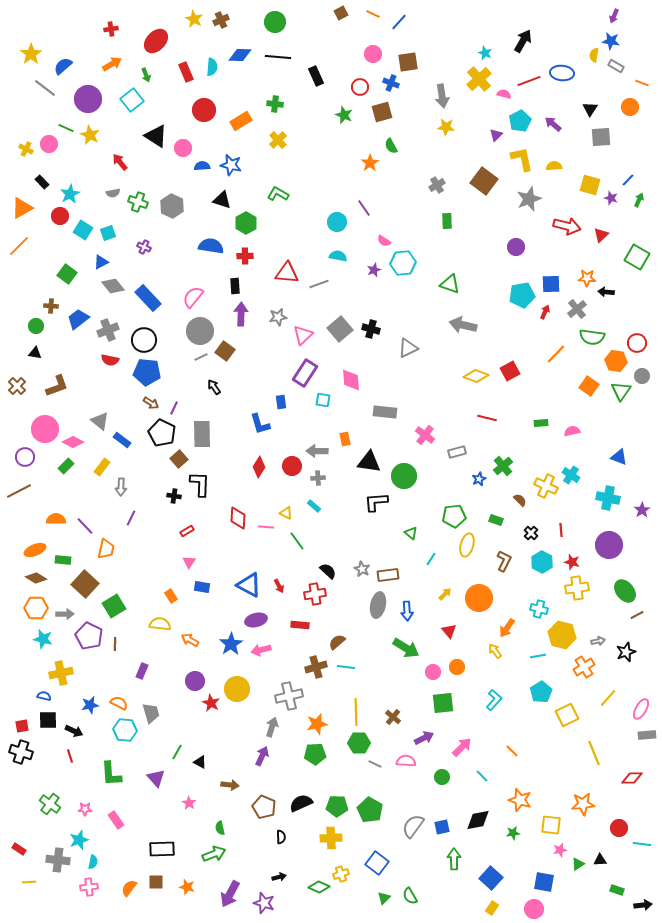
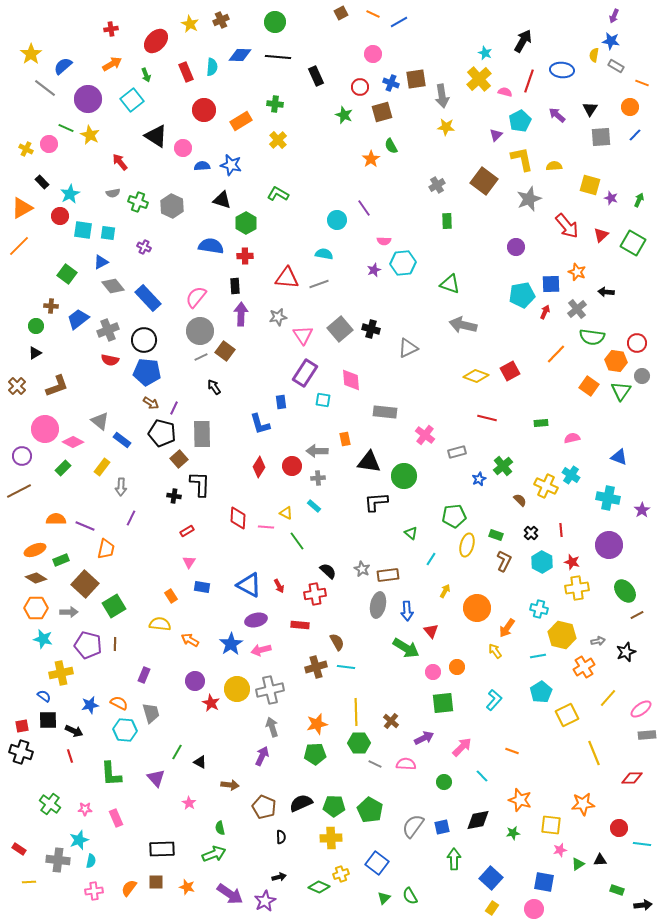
yellow star at (194, 19): moved 4 px left, 5 px down
blue line at (399, 22): rotated 18 degrees clockwise
brown square at (408, 62): moved 8 px right, 17 px down
blue ellipse at (562, 73): moved 3 px up
red line at (529, 81): rotated 50 degrees counterclockwise
pink semicircle at (504, 94): moved 1 px right, 2 px up
purple arrow at (553, 124): moved 4 px right, 9 px up
orange star at (370, 163): moved 1 px right, 4 px up
blue line at (628, 180): moved 7 px right, 45 px up
cyan circle at (337, 222): moved 2 px up
red arrow at (567, 226): rotated 36 degrees clockwise
cyan square at (83, 230): rotated 24 degrees counterclockwise
cyan square at (108, 233): rotated 28 degrees clockwise
pink semicircle at (384, 241): rotated 32 degrees counterclockwise
cyan semicircle at (338, 256): moved 14 px left, 2 px up
green square at (637, 257): moved 4 px left, 14 px up
red triangle at (287, 273): moved 5 px down
orange star at (587, 278): moved 10 px left, 6 px up; rotated 18 degrees clockwise
pink semicircle at (193, 297): moved 3 px right
pink triangle at (303, 335): rotated 20 degrees counterclockwise
black triangle at (35, 353): rotated 40 degrees counterclockwise
pink semicircle at (572, 431): moved 7 px down
black pentagon at (162, 433): rotated 12 degrees counterclockwise
purple circle at (25, 457): moved 3 px left, 1 px up
green rectangle at (66, 466): moved 3 px left, 2 px down
green rectangle at (496, 520): moved 15 px down
purple line at (85, 526): rotated 24 degrees counterclockwise
green rectangle at (63, 560): moved 2 px left; rotated 28 degrees counterclockwise
yellow arrow at (445, 594): moved 3 px up; rotated 16 degrees counterclockwise
orange circle at (479, 598): moved 2 px left, 10 px down
gray arrow at (65, 614): moved 4 px right, 2 px up
red triangle at (449, 631): moved 18 px left
purple pentagon at (89, 636): moved 1 px left, 9 px down; rotated 12 degrees counterclockwise
brown semicircle at (337, 642): rotated 102 degrees clockwise
purple rectangle at (142, 671): moved 2 px right, 4 px down
blue semicircle at (44, 696): rotated 24 degrees clockwise
gray cross at (289, 696): moved 19 px left, 6 px up
pink ellipse at (641, 709): rotated 25 degrees clockwise
brown cross at (393, 717): moved 2 px left, 4 px down
gray arrow at (272, 727): rotated 36 degrees counterclockwise
orange line at (512, 751): rotated 24 degrees counterclockwise
pink semicircle at (406, 761): moved 3 px down
green circle at (442, 777): moved 2 px right, 5 px down
green pentagon at (337, 806): moved 3 px left
pink rectangle at (116, 820): moved 2 px up; rotated 12 degrees clockwise
cyan semicircle at (93, 862): moved 2 px left, 1 px up
pink cross at (89, 887): moved 5 px right, 4 px down
purple arrow at (230, 894): rotated 84 degrees counterclockwise
purple star at (264, 903): moved 1 px right, 2 px up; rotated 25 degrees clockwise
